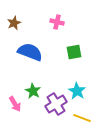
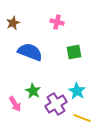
brown star: moved 1 px left
